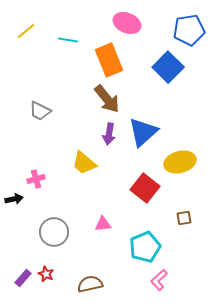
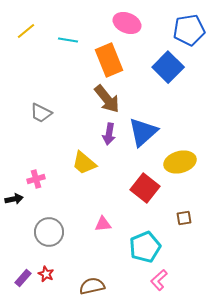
gray trapezoid: moved 1 px right, 2 px down
gray circle: moved 5 px left
brown semicircle: moved 2 px right, 2 px down
